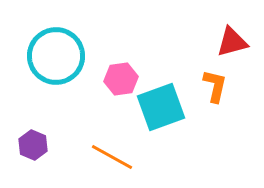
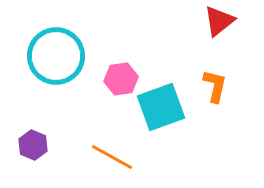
red triangle: moved 13 px left, 21 px up; rotated 24 degrees counterclockwise
